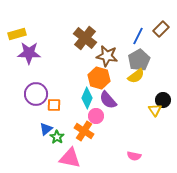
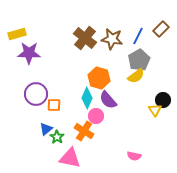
brown star: moved 5 px right, 17 px up
